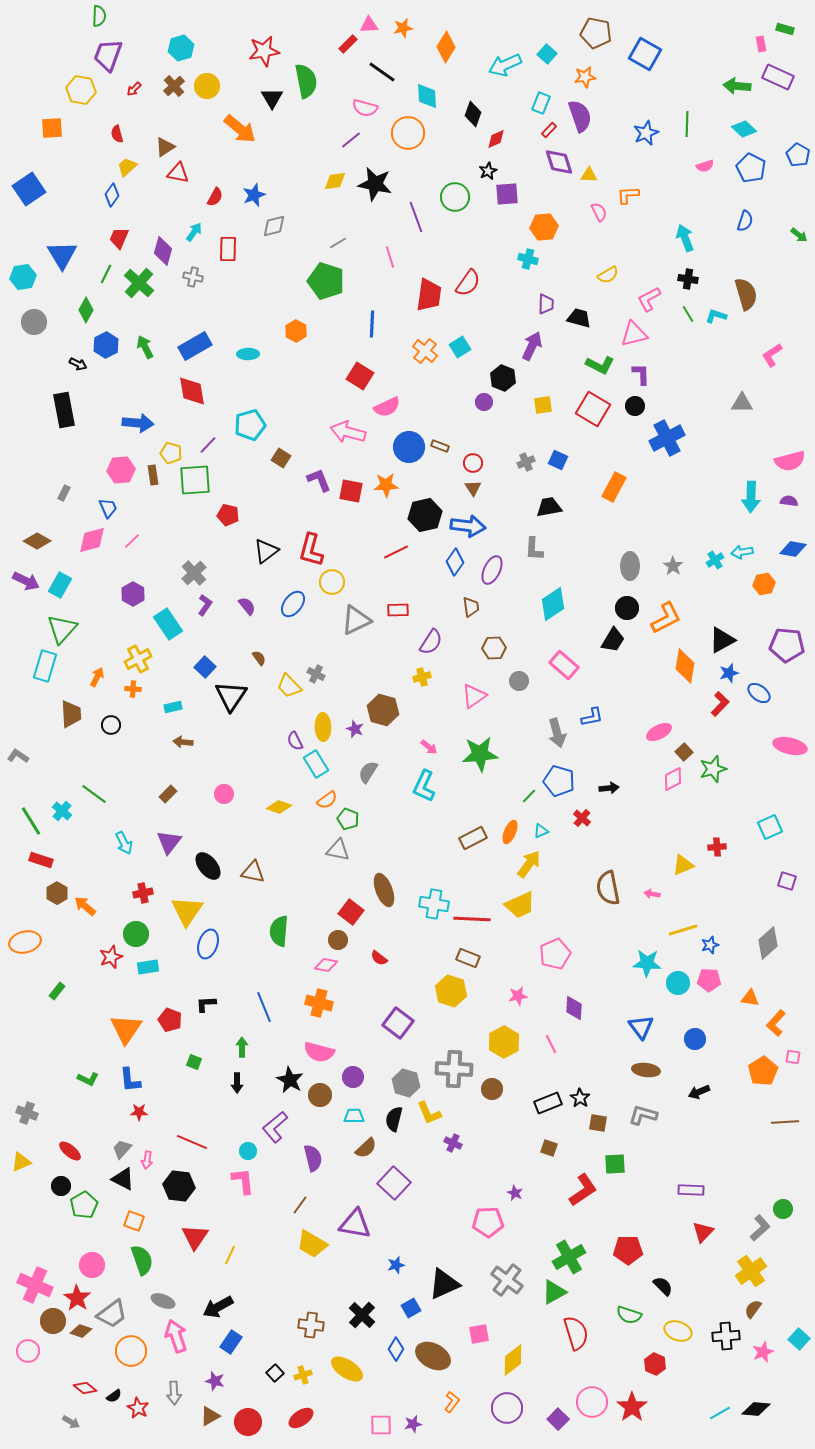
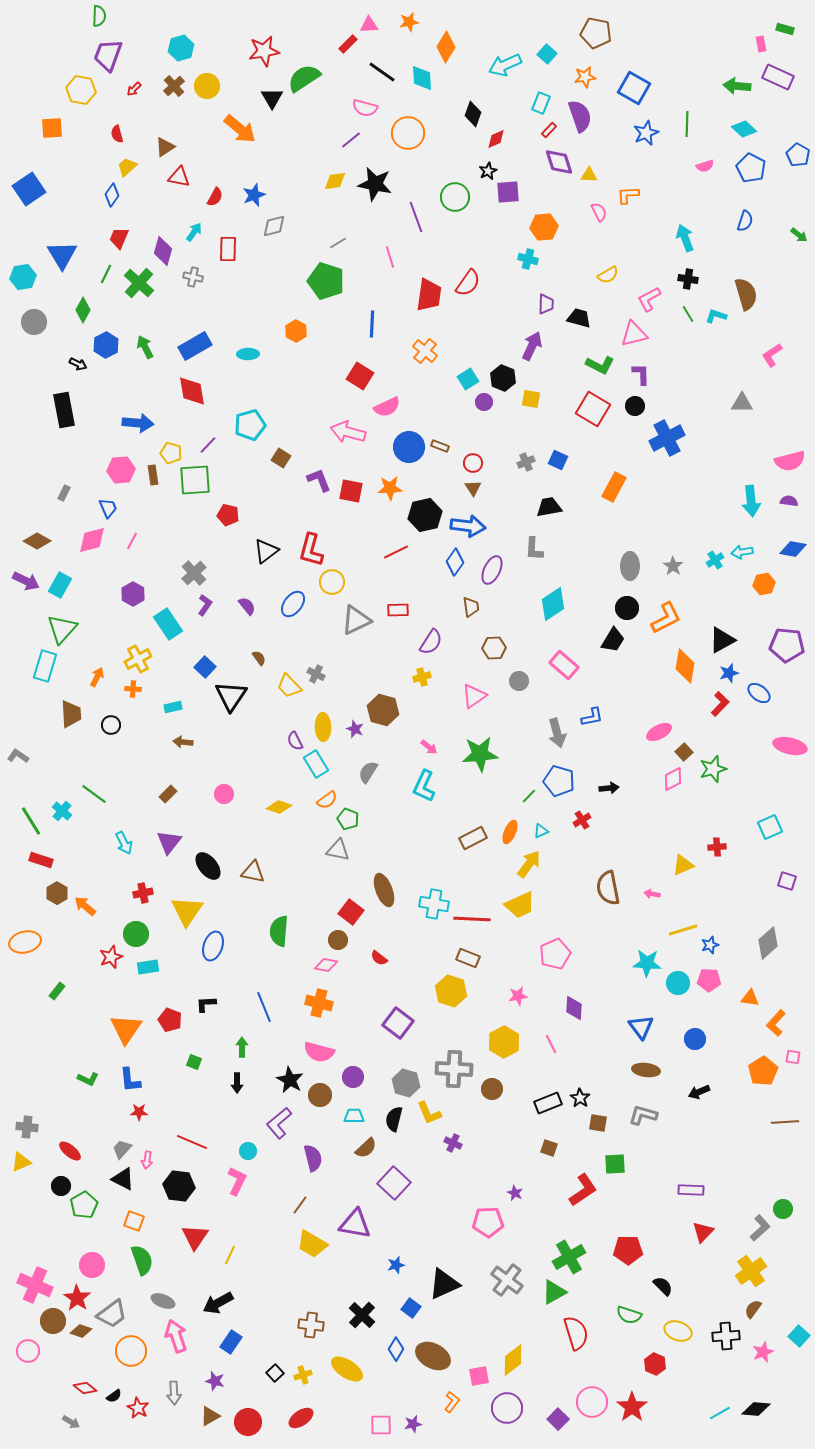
orange star at (403, 28): moved 6 px right, 6 px up
blue square at (645, 54): moved 11 px left, 34 px down
green semicircle at (306, 81): moved 2 px left, 3 px up; rotated 112 degrees counterclockwise
cyan diamond at (427, 96): moved 5 px left, 18 px up
red triangle at (178, 173): moved 1 px right, 4 px down
purple square at (507, 194): moved 1 px right, 2 px up
green diamond at (86, 310): moved 3 px left
cyan square at (460, 347): moved 8 px right, 32 px down
yellow square at (543, 405): moved 12 px left, 6 px up; rotated 18 degrees clockwise
orange star at (386, 485): moved 4 px right, 3 px down
cyan arrow at (751, 497): moved 4 px down; rotated 8 degrees counterclockwise
pink line at (132, 541): rotated 18 degrees counterclockwise
red cross at (582, 818): moved 2 px down; rotated 18 degrees clockwise
blue ellipse at (208, 944): moved 5 px right, 2 px down
gray cross at (27, 1113): moved 14 px down; rotated 15 degrees counterclockwise
purple L-shape at (275, 1127): moved 4 px right, 4 px up
pink L-shape at (243, 1181): moved 6 px left; rotated 32 degrees clockwise
black arrow at (218, 1307): moved 4 px up
blue square at (411, 1308): rotated 24 degrees counterclockwise
pink square at (479, 1334): moved 42 px down
cyan square at (799, 1339): moved 3 px up
